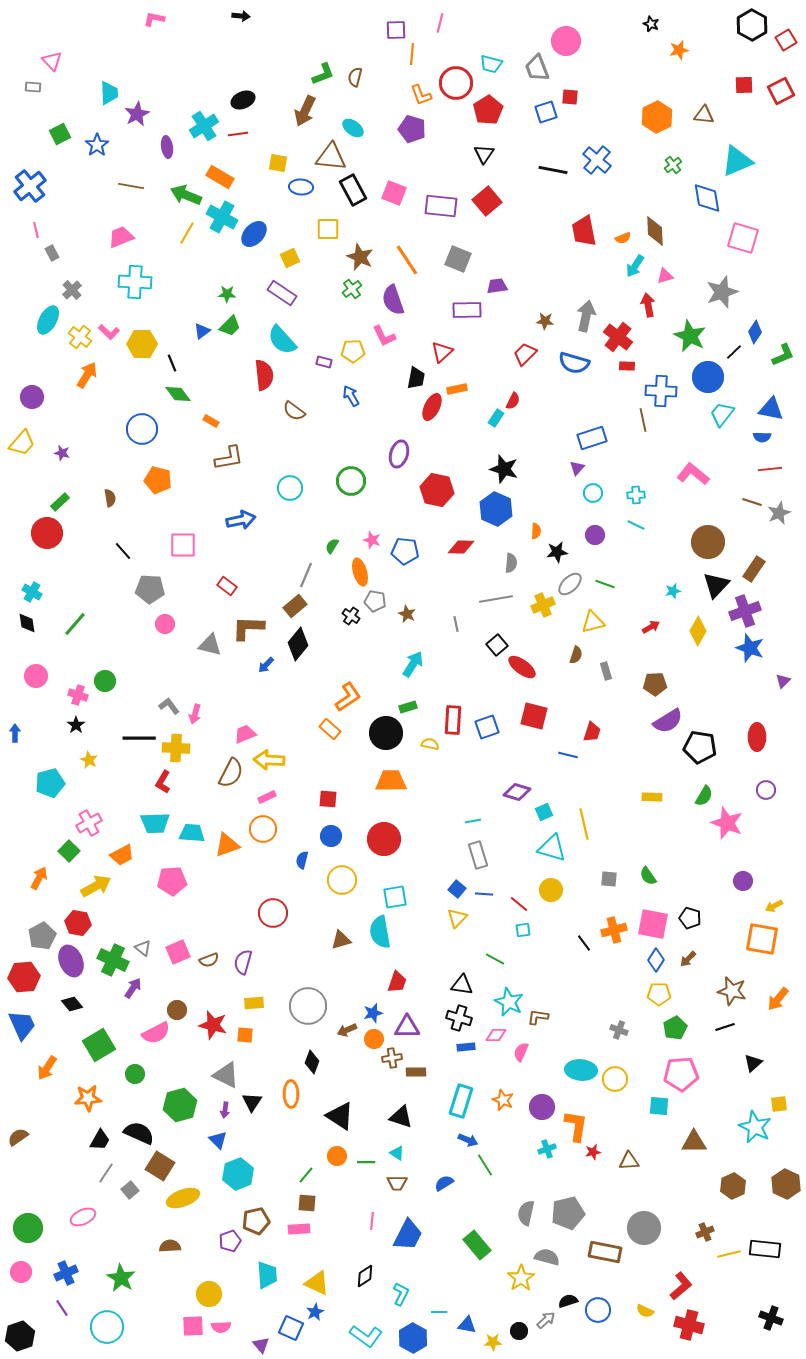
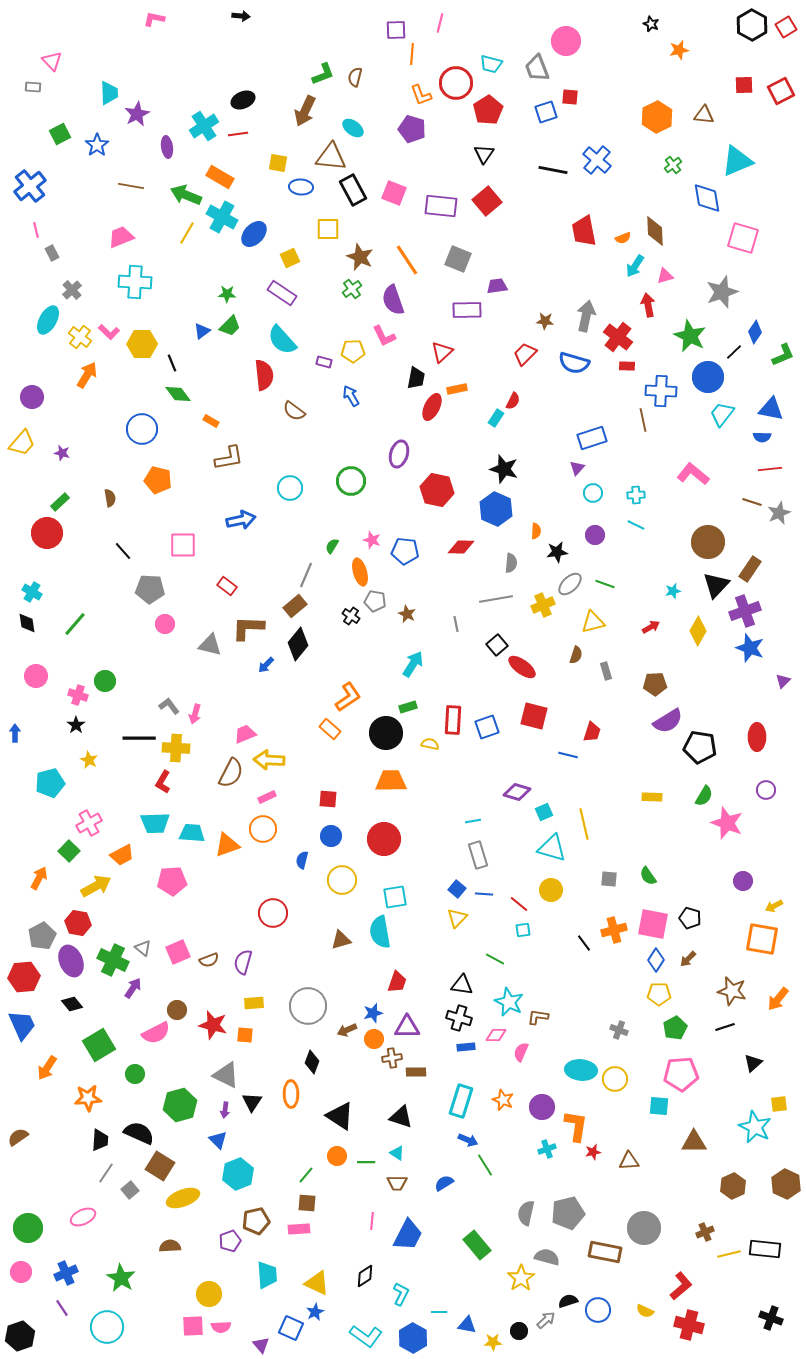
red square at (786, 40): moved 13 px up
brown rectangle at (754, 569): moved 4 px left
black trapezoid at (100, 1140): rotated 25 degrees counterclockwise
